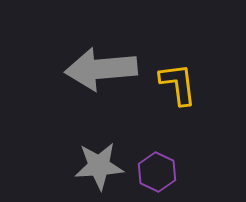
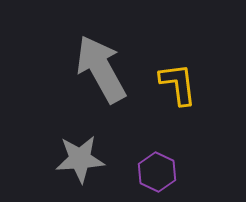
gray arrow: rotated 66 degrees clockwise
gray star: moved 19 px left, 7 px up
